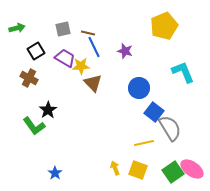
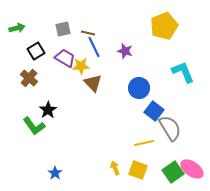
brown cross: rotated 12 degrees clockwise
blue square: moved 1 px up
